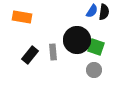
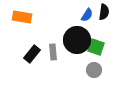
blue semicircle: moved 5 px left, 4 px down
black rectangle: moved 2 px right, 1 px up
